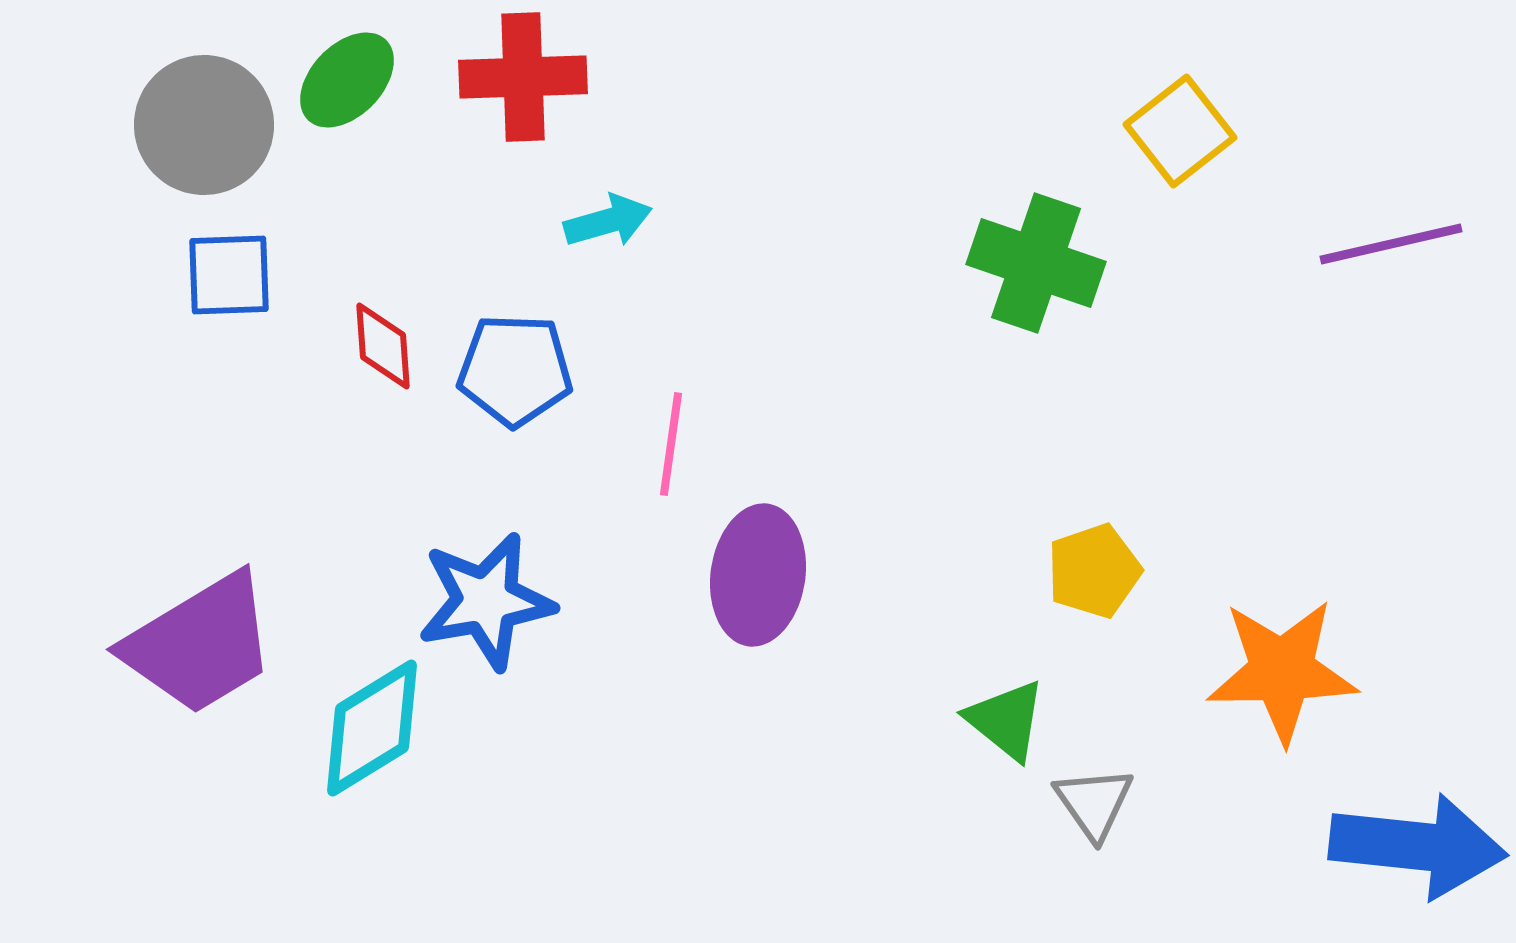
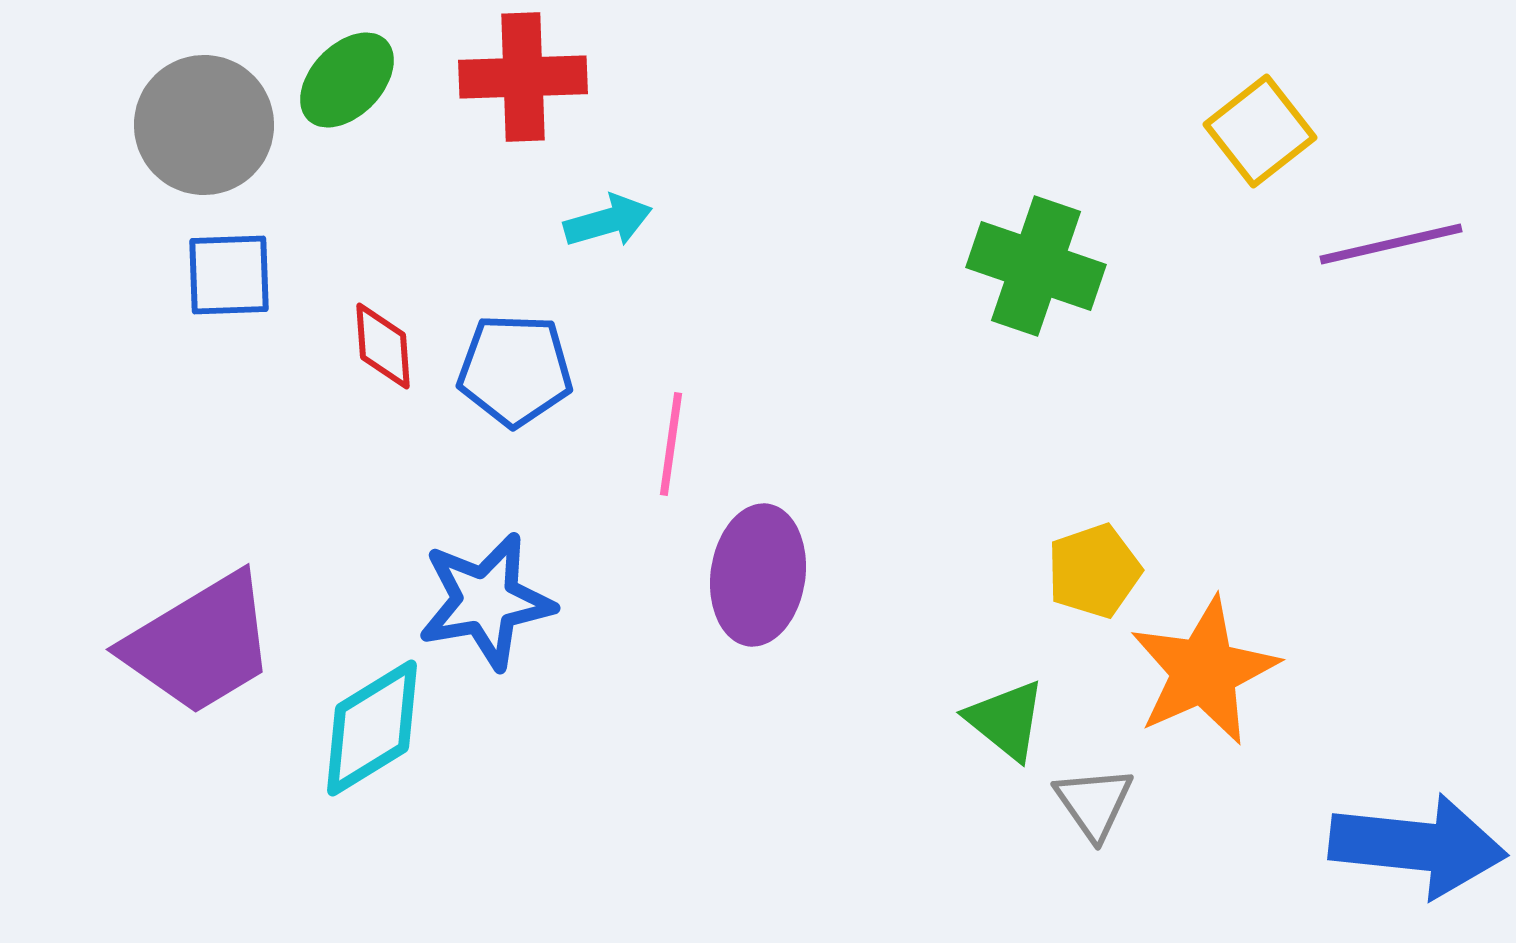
yellow square: moved 80 px right
green cross: moved 3 px down
orange star: moved 78 px left; rotated 23 degrees counterclockwise
